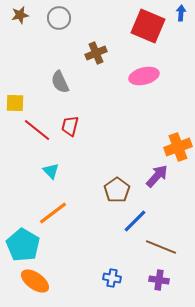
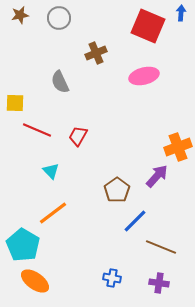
red trapezoid: moved 8 px right, 10 px down; rotated 15 degrees clockwise
red line: rotated 16 degrees counterclockwise
purple cross: moved 3 px down
